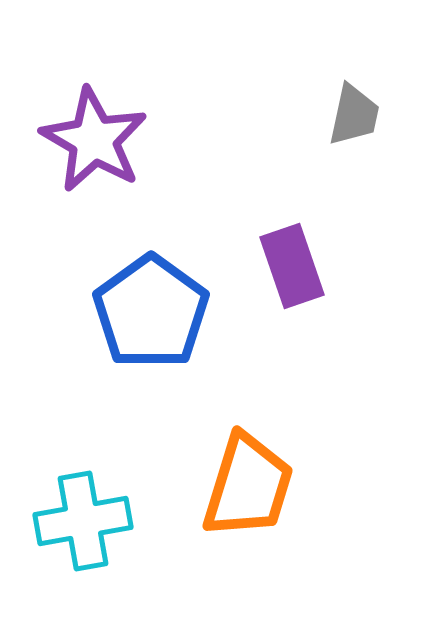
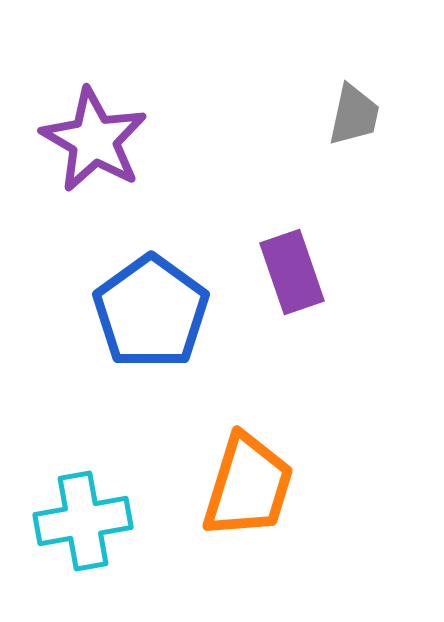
purple rectangle: moved 6 px down
